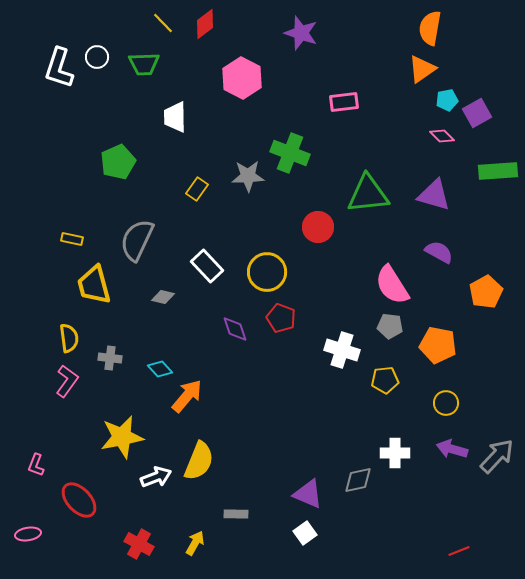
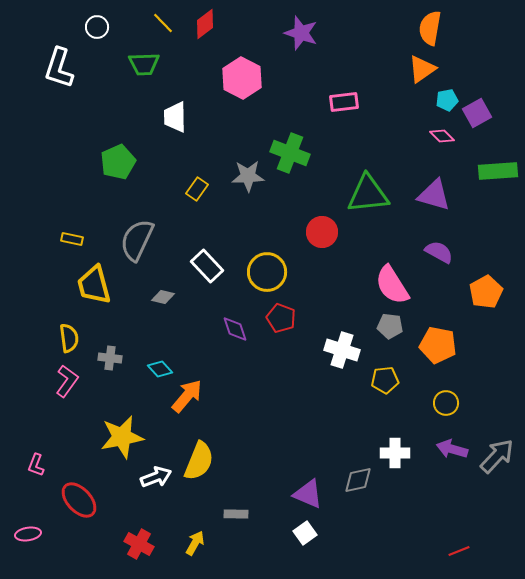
white circle at (97, 57): moved 30 px up
red circle at (318, 227): moved 4 px right, 5 px down
